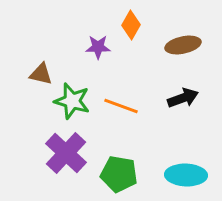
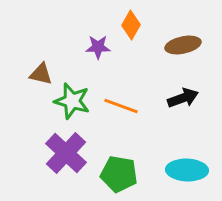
cyan ellipse: moved 1 px right, 5 px up
